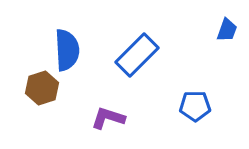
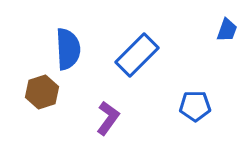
blue semicircle: moved 1 px right, 1 px up
brown hexagon: moved 4 px down
purple L-shape: rotated 108 degrees clockwise
